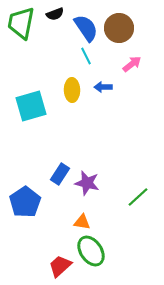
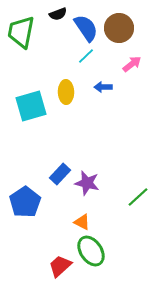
black semicircle: moved 3 px right
green trapezoid: moved 9 px down
cyan line: rotated 72 degrees clockwise
yellow ellipse: moved 6 px left, 2 px down
blue rectangle: rotated 10 degrees clockwise
orange triangle: rotated 18 degrees clockwise
